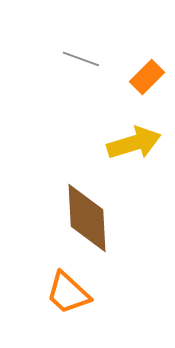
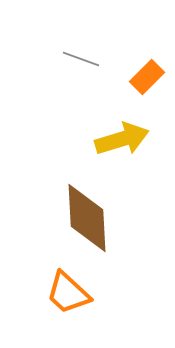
yellow arrow: moved 12 px left, 4 px up
